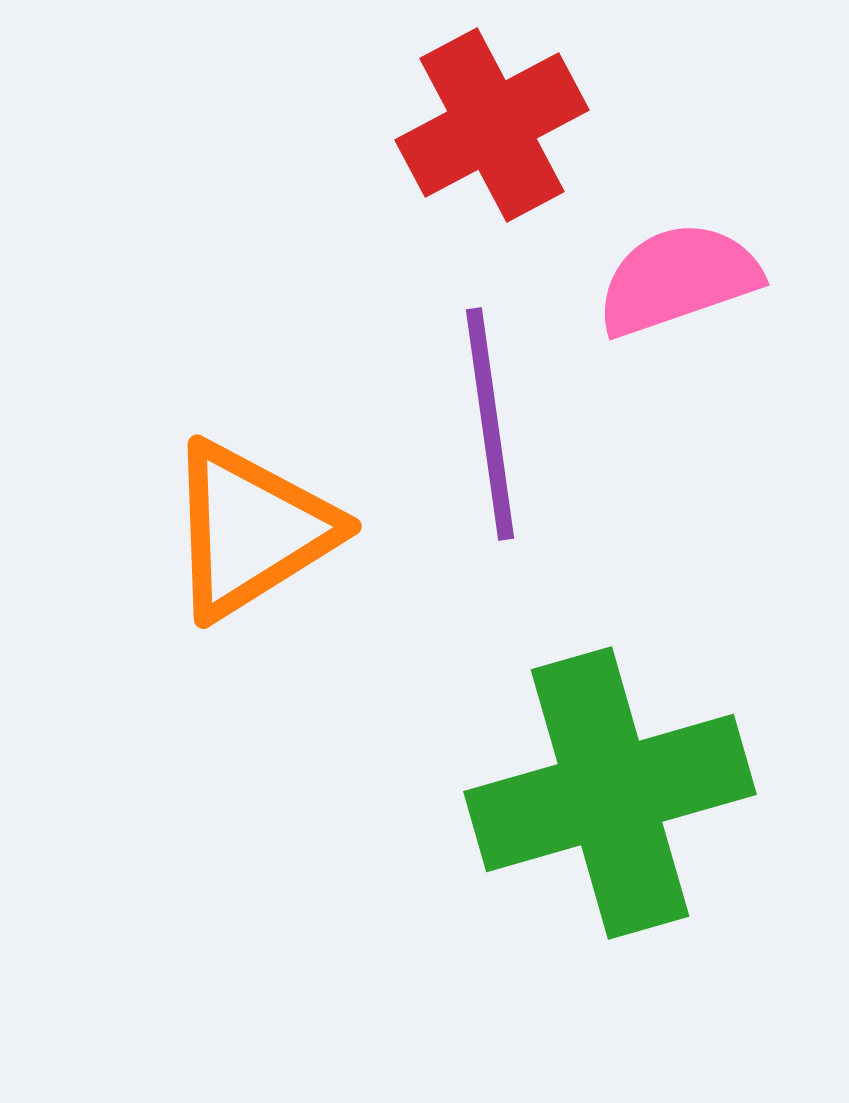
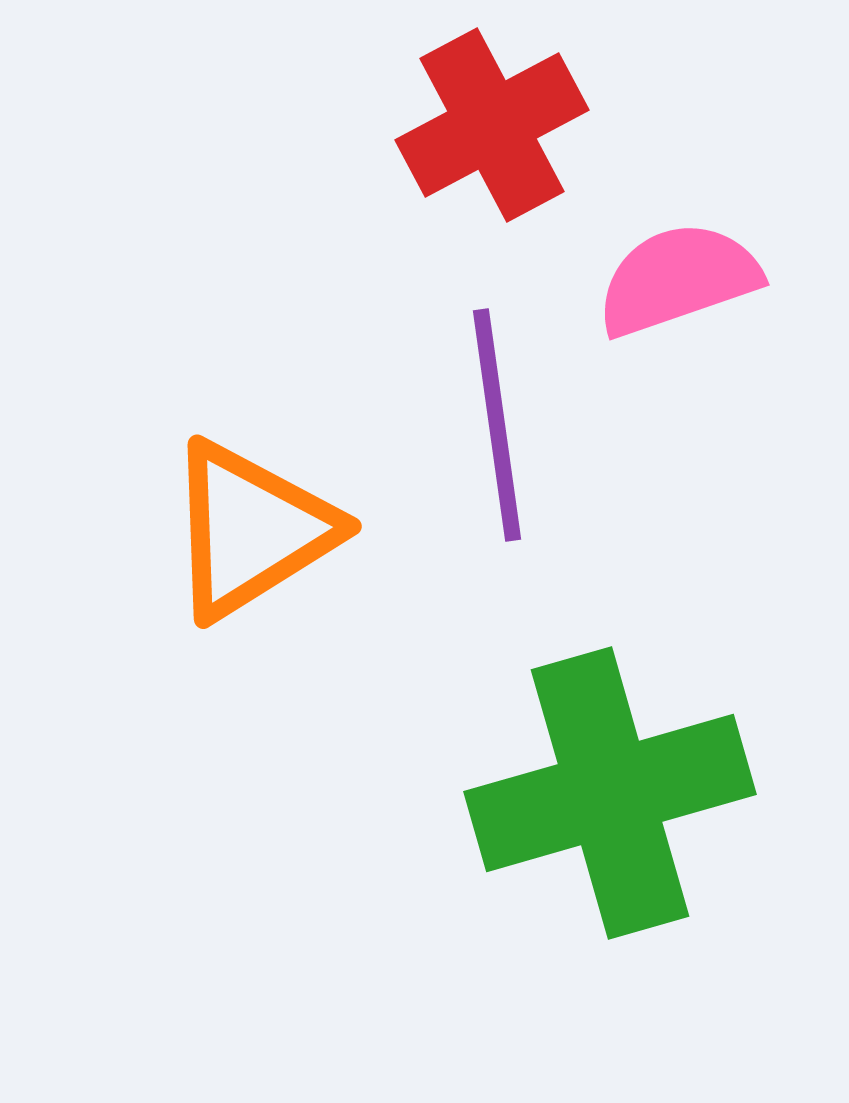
purple line: moved 7 px right, 1 px down
